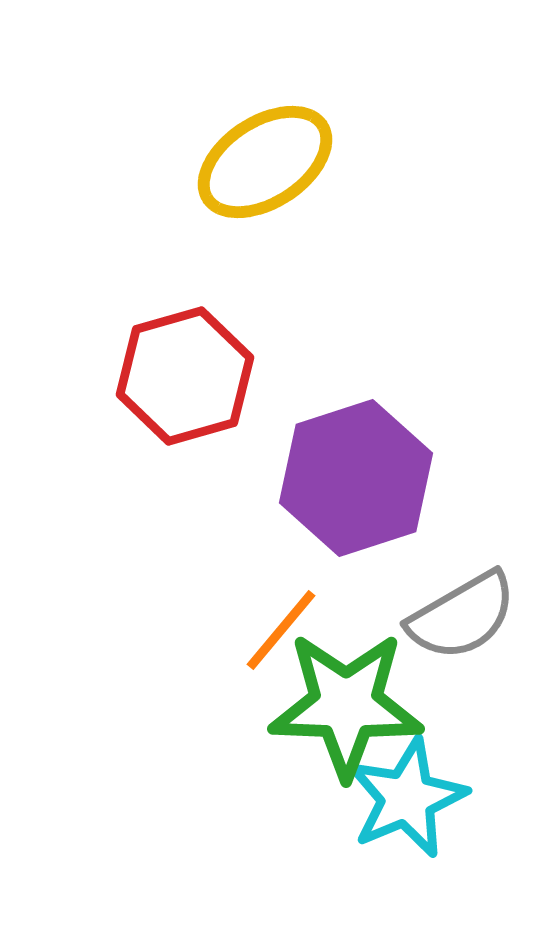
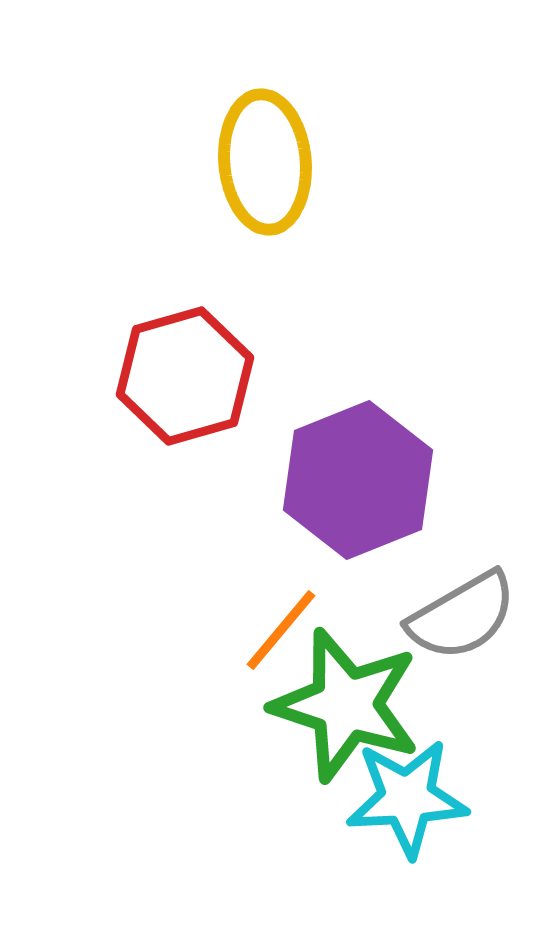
yellow ellipse: rotated 62 degrees counterclockwise
purple hexagon: moved 2 px right, 2 px down; rotated 4 degrees counterclockwise
green star: rotated 16 degrees clockwise
cyan star: rotated 20 degrees clockwise
